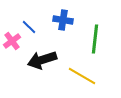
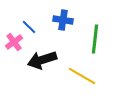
pink cross: moved 2 px right, 1 px down
